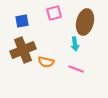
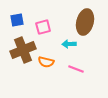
pink square: moved 11 px left, 14 px down
blue square: moved 5 px left, 1 px up
cyan arrow: moved 6 px left; rotated 96 degrees clockwise
